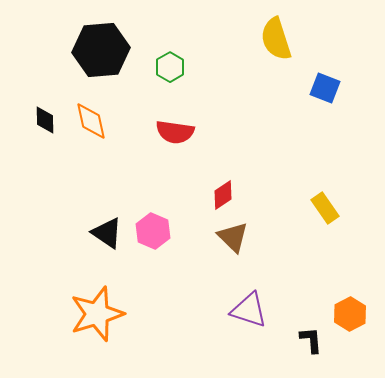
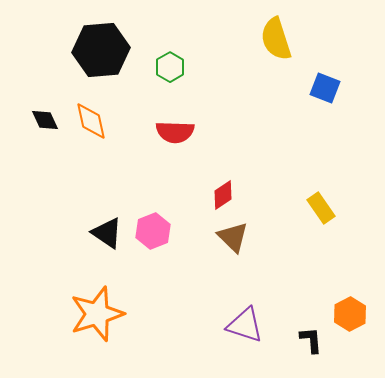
black diamond: rotated 24 degrees counterclockwise
red semicircle: rotated 6 degrees counterclockwise
yellow rectangle: moved 4 px left
pink hexagon: rotated 16 degrees clockwise
purple triangle: moved 4 px left, 15 px down
